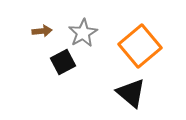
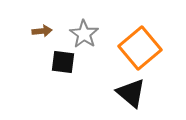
gray star: moved 1 px right, 1 px down; rotated 8 degrees counterclockwise
orange square: moved 2 px down
black square: rotated 35 degrees clockwise
